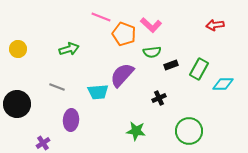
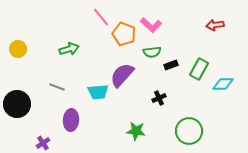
pink line: rotated 30 degrees clockwise
